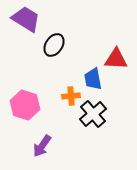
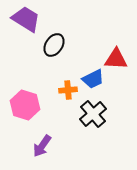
blue trapezoid: rotated 105 degrees counterclockwise
orange cross: moved 3 px left, 6 px up
